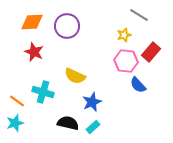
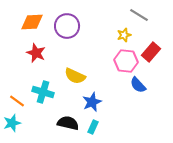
red star: moved 2 px right, 1 px down
cyan star: moved 3 px left
cyan rectangle: rotated 24 degrees counterclockwise
